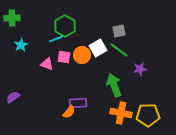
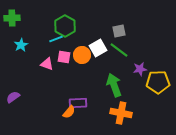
yellow pentagon: moved 10 px right, 33 px up
